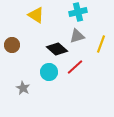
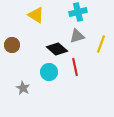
red line: rotated 60 degrees counterclockwise
